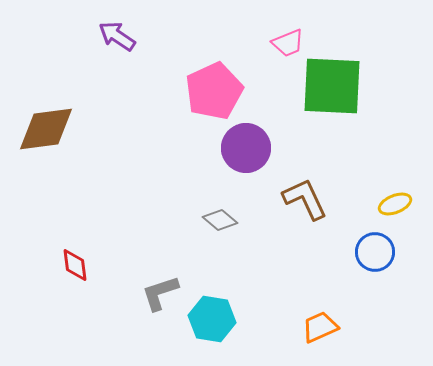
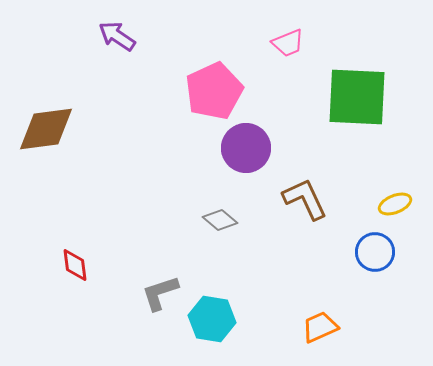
green square: moved 25 px right, 11 px down
